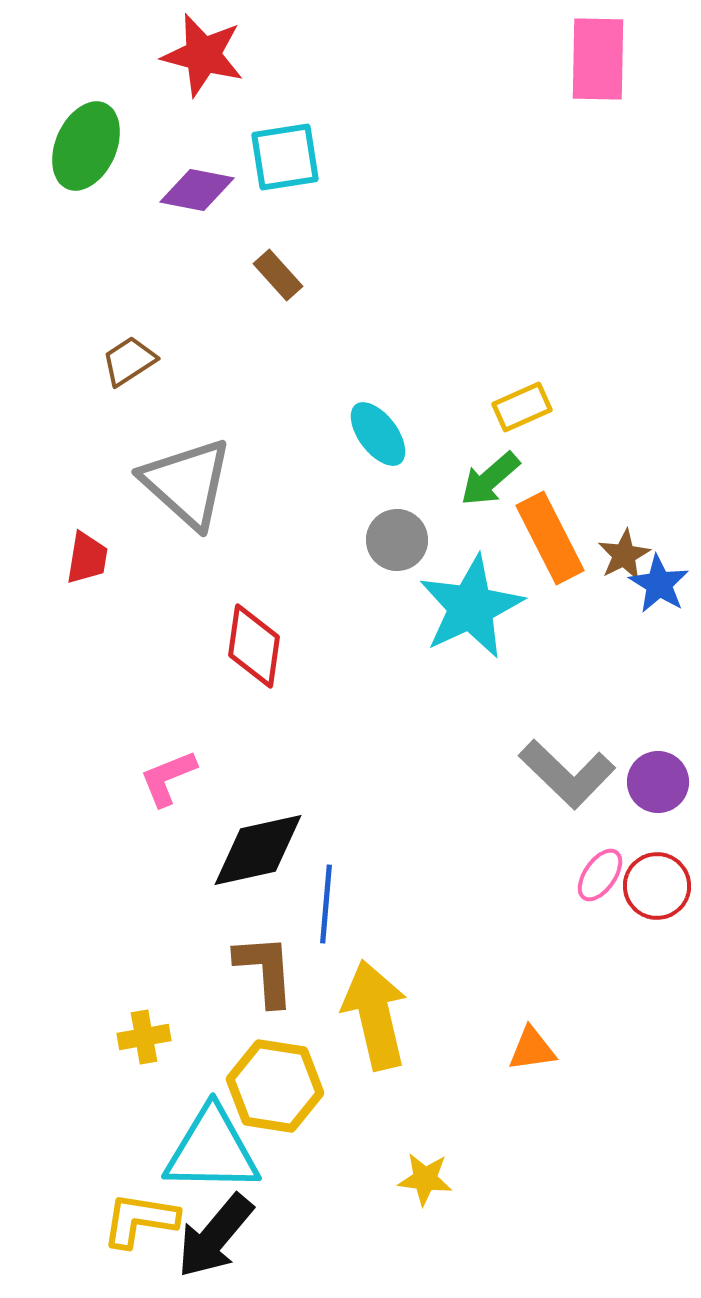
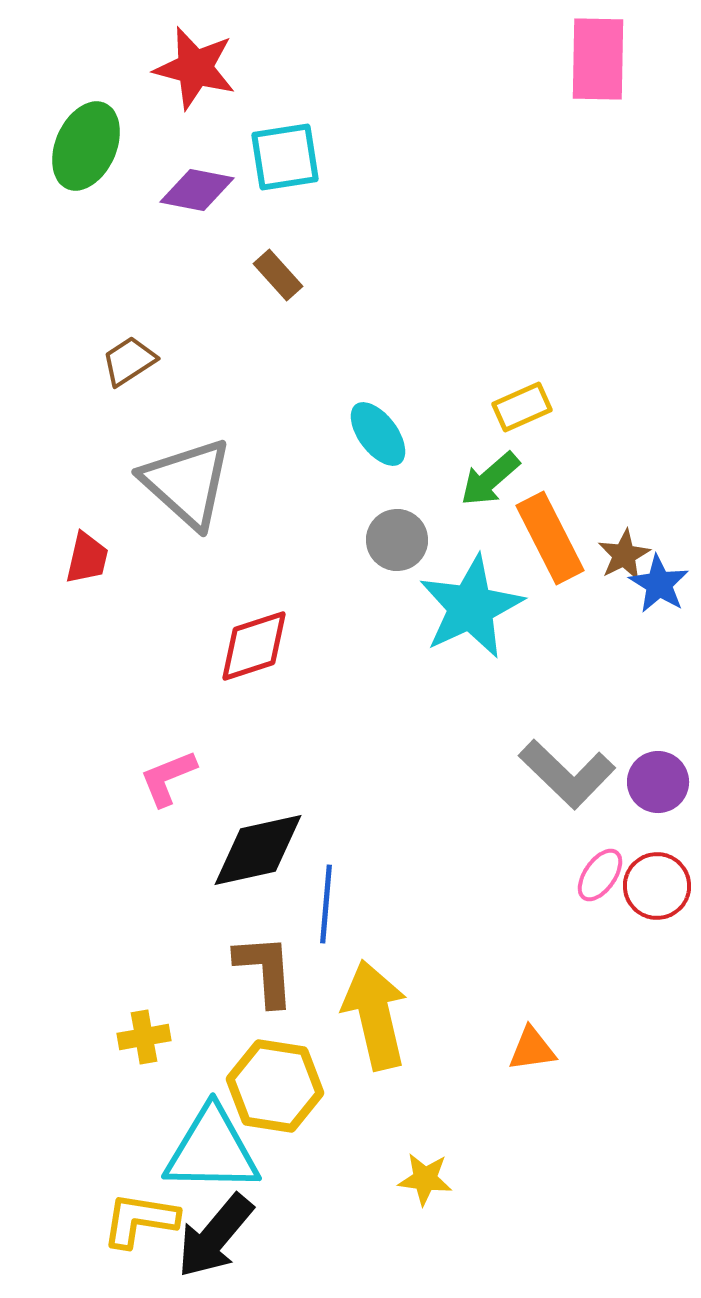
red star: moved 8 px left, 13 px down
red trapezoid: rotated 4 degrees clockwise
red diamond: rotated 64 degrees clockwise
